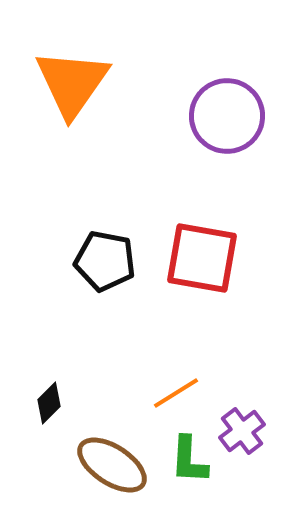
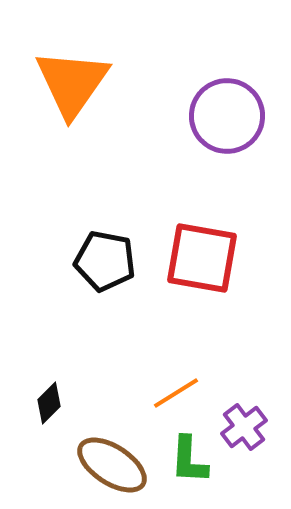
purple cross: moved 2 px right, 4 px up
